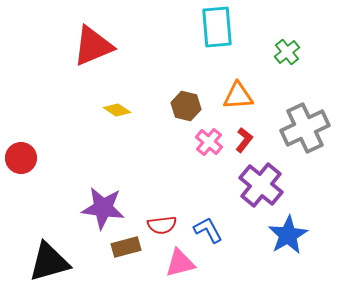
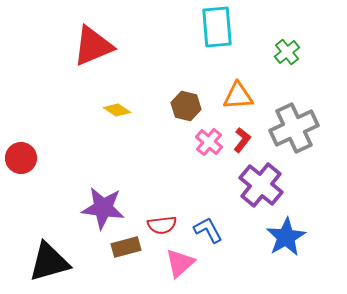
gray cross: moved 11 px left
red L-shape: moved 2 px left
blue star: moved 2 px left, 2 px down
pink triangle: rotated 28 degrees counterclockwise
